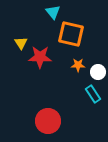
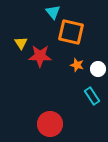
orange square: moved 2 px up
red star: moved 1 px up
orange star: moved 1 px left; rotated 16 degrees clockwise
white circle: moved 3 px up
cyan rectangle: moved 1 px left, 2 px down
red circle: moved 2 px right, 3 px down
